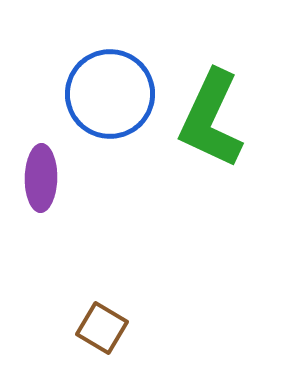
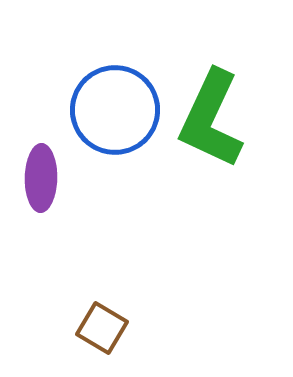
blue circle: moved 5 px right, 16 px down
